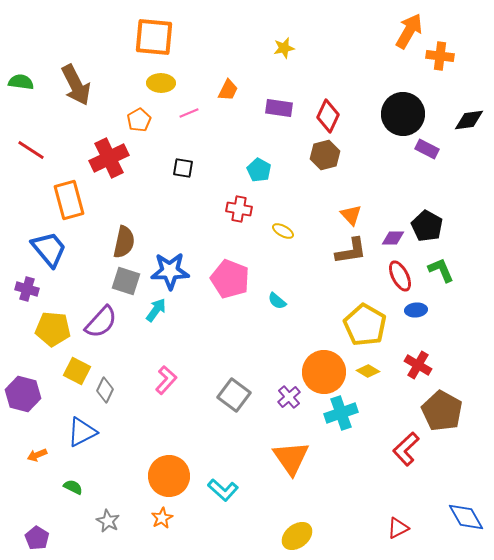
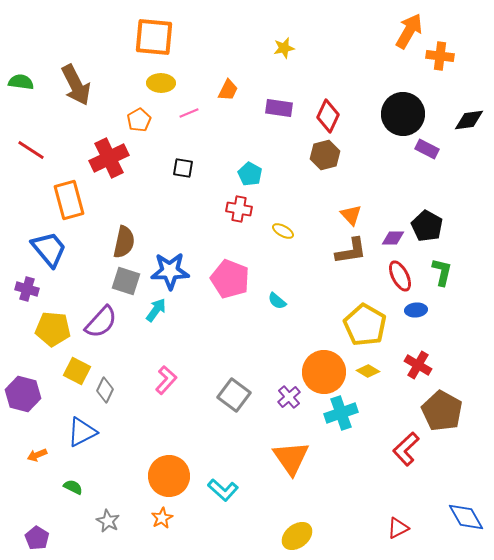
cyan pentagon at (259, 170): moved 9 px left, 4 px down
green L-shape at (441, 270): moved 1 px right, 2 px down; rotated 36 degrees clockwise
